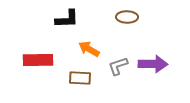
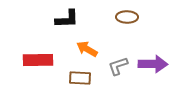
orange arrow: moved 2 px left
